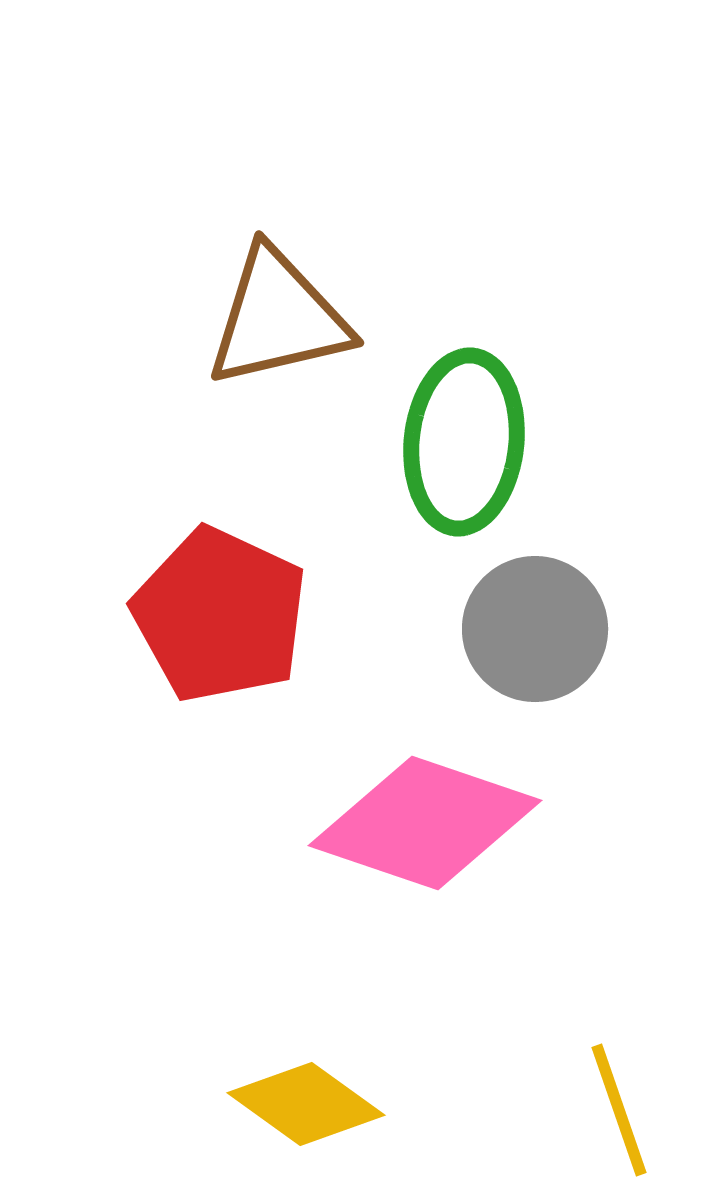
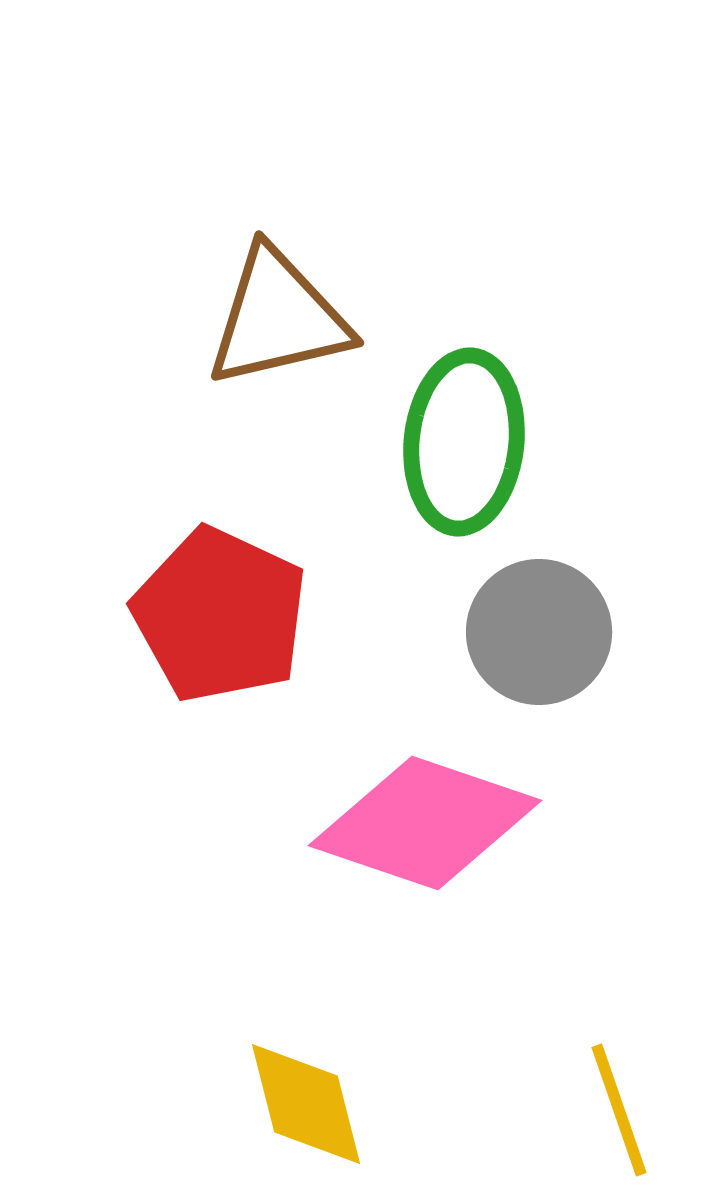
gray circle: moved 4 px right, 3 px down
yellow diamond: rotated 40 degrees clockwise
